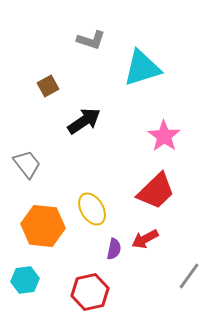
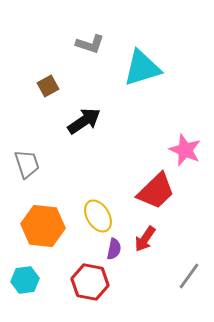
gray L-shape: moved 1 px left, 4 px down
pink star: moved 21 px right, 14 px down; rotated 12 degrees counterclockwise
gray trapezoid: rotated 20 degrees clockwise
yellow ellipse: moved 6 px right, 7 px down
red arrow: rotated 28 degrees counterclockwise
red hexagon: moved 10 px up; rotated 24 degrees clockwise
